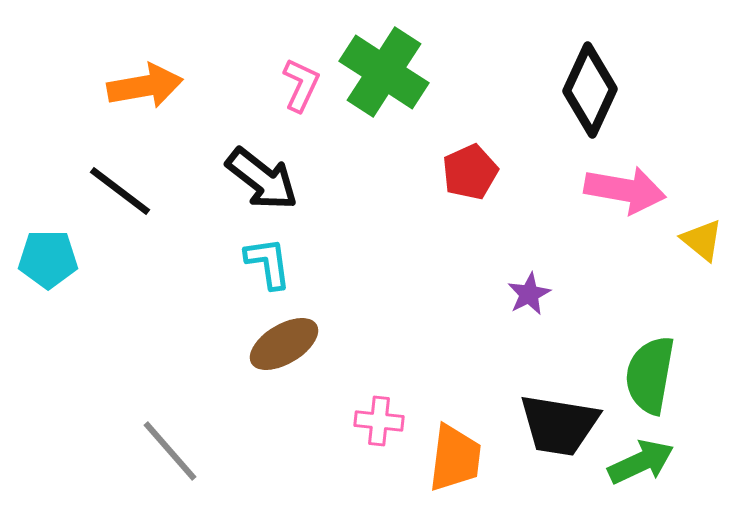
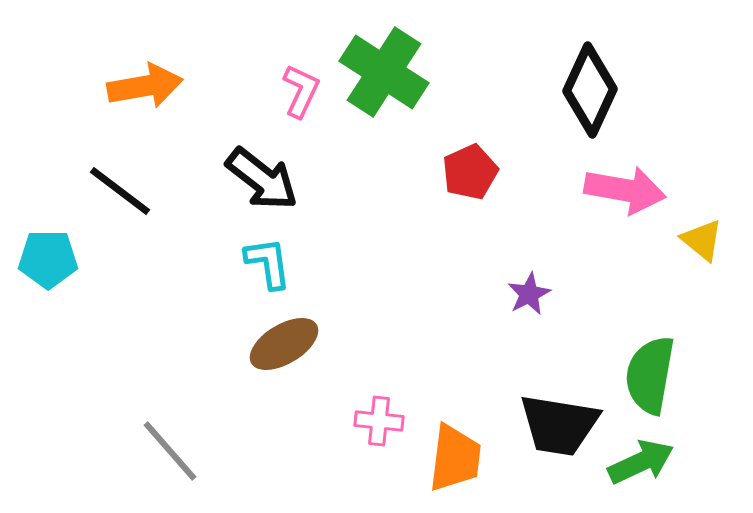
pink L-shape: moved 6 px down
